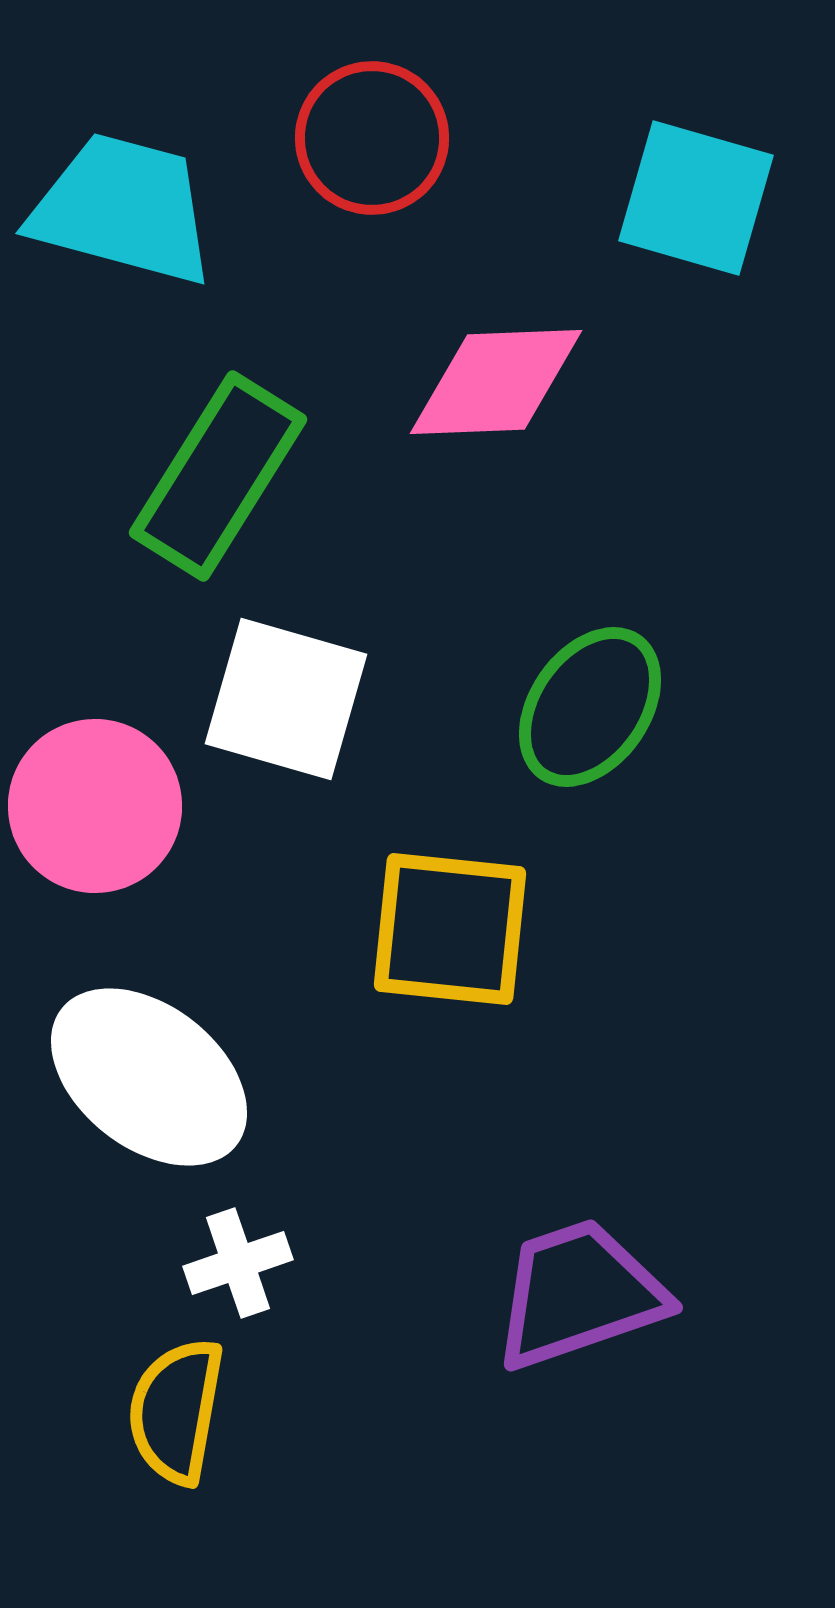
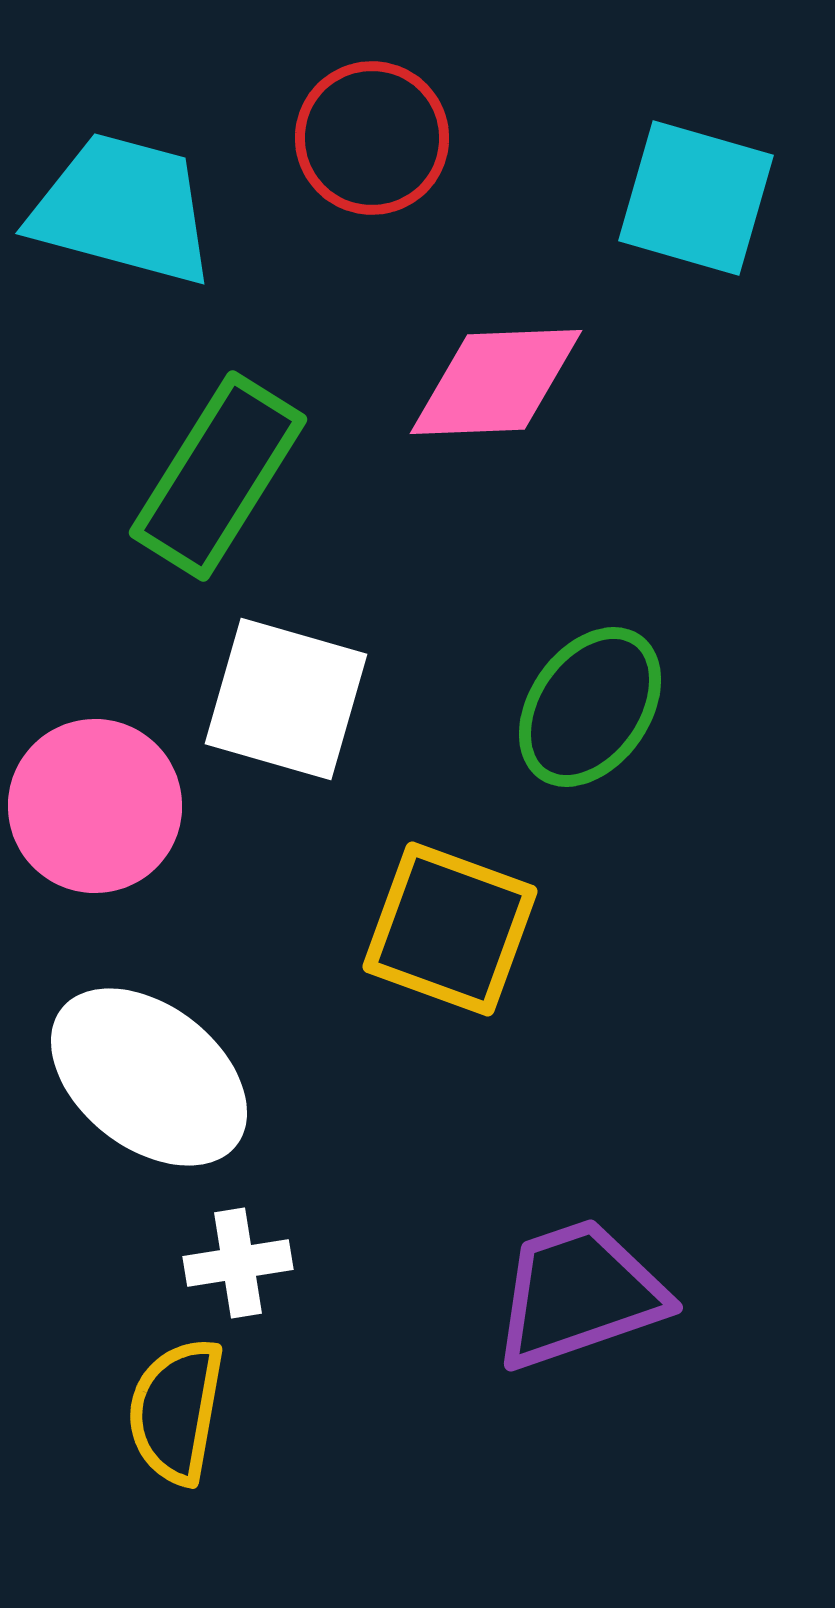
yellow square: rotated 14 degrees clockwise
white cross: rotated 10 degrees clockwise
